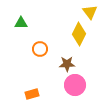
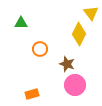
yellow triangle: moved 1 px right, 1 px down
brown star: rotated 21 degrees clockwise
